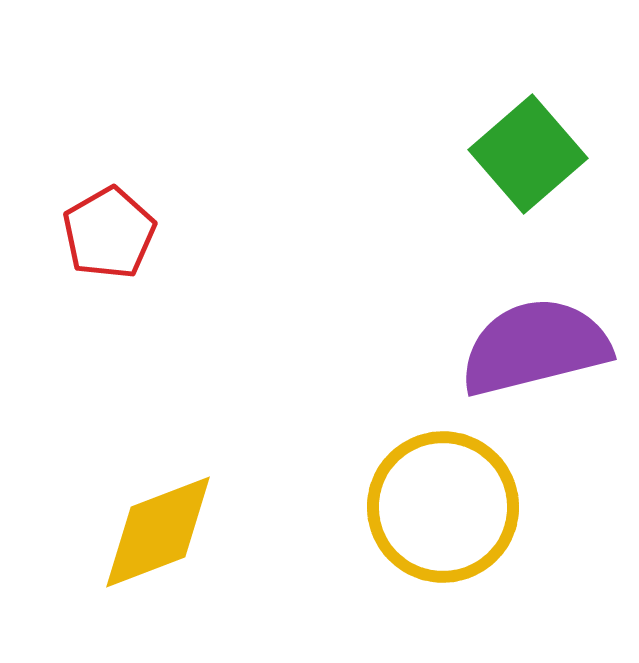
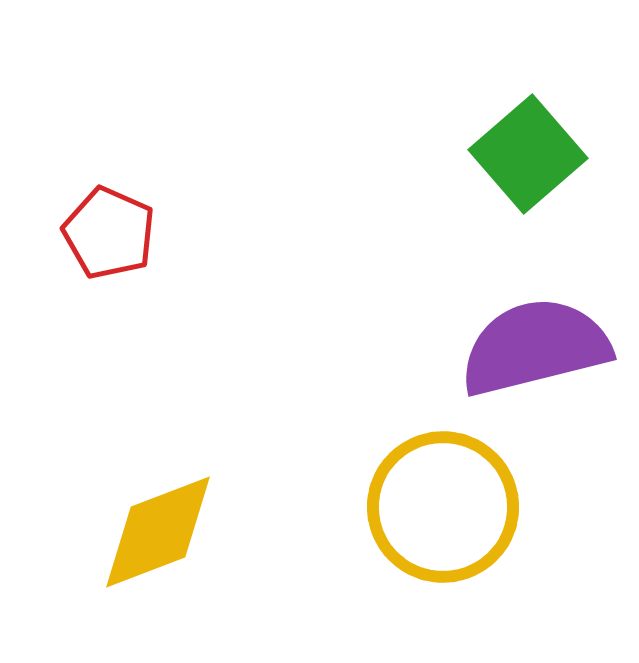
red pentagon: rotated 18 degrees counterclockwise
